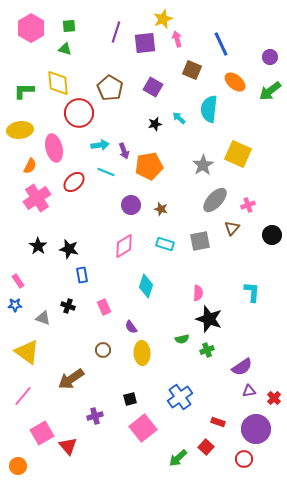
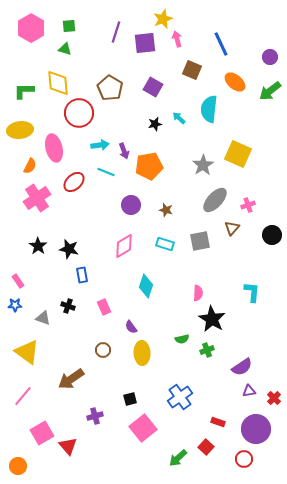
brown star at (161, 209): moved 5 px right, 1 px down
black star at (209, 319): moved 3 px right; rotated 12 degrees clockwise
